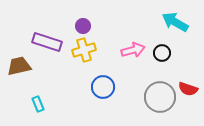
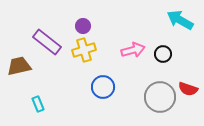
cyan arrow: moved 5 px right, 2 px up
purple rectangle: rotated 20 degrees clockwise
black circle: moved 1 px right, 1 px down
